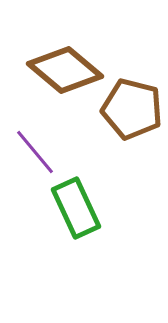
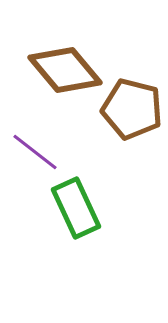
brown diamond: rotated 10 degrees clockwise
purple line: rotated 12 degrees counterclockwise
